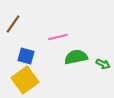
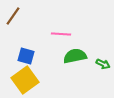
brown line: moved 8 px up
pink line: moved 3 px right, 3 px up; rotated 18 degrees clockwise
green semicircle: moved 1 px left, 1 px up
